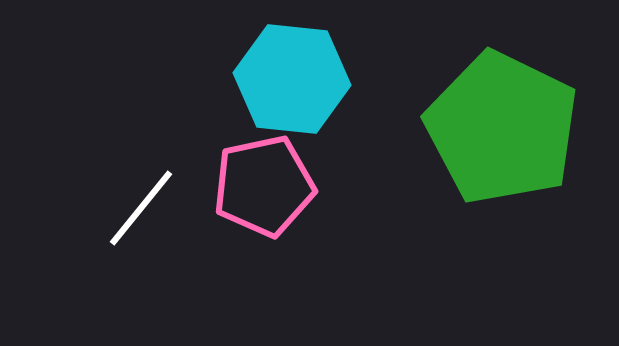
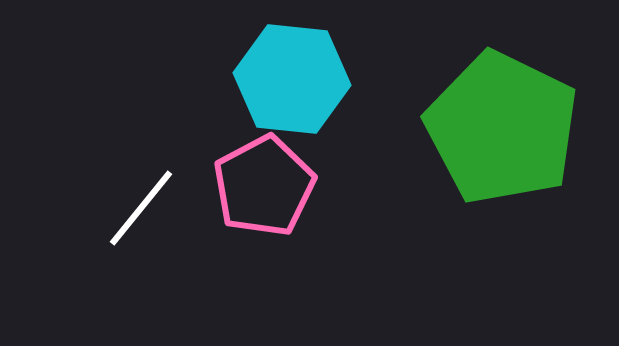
pink pentagon: rotated 16 degrees counterclockwise
